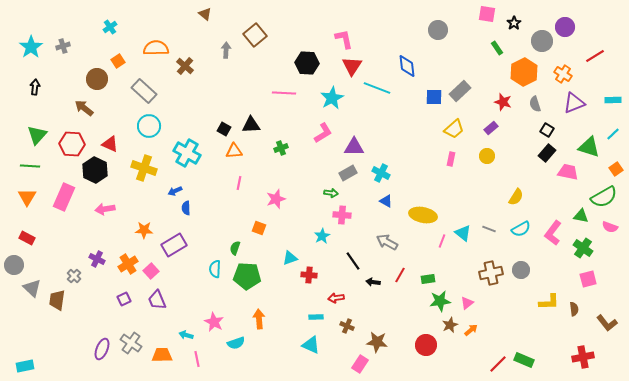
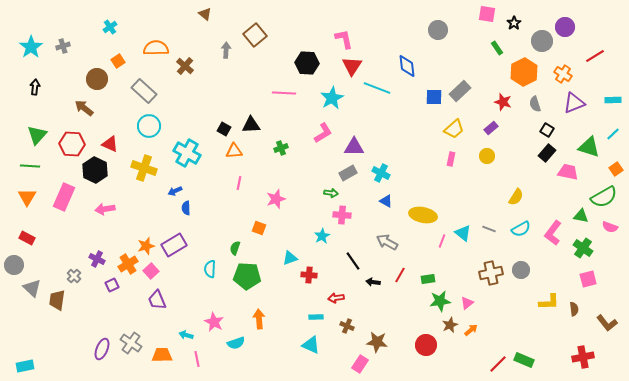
orange star at (144, 230): moved 2 px right, 16 px down; rotated 18 degrees counterclockwise
cyan semicircle at (215, 269): moved 5 px left
purple square at (124, 299): moved 12 px left, 14 px up
